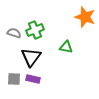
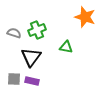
green cross: moved 2 px right
purple rectangle: moved 1 px left, 2 px down
